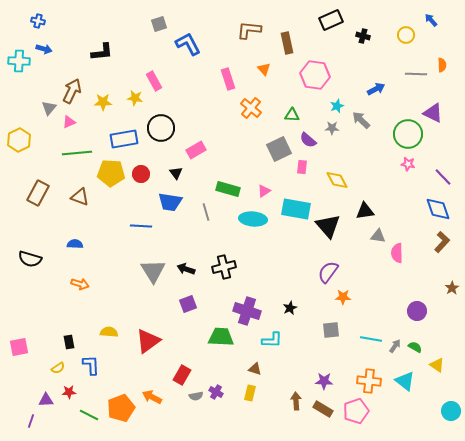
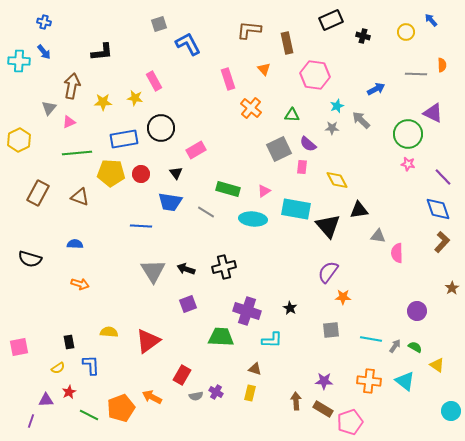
blue cross at (38, 21): moved 6 px right, 1 px down
yellow circle at (406, 35): moved 3 px up
blue arrow at (44, 49): moved 3 px down; rotated 35 degrees clockwise
brown arrow at (72, 91): moved 5 px up; rotated 15 degrees counterclockwise
purple semicircle at (308, 140): moved 4 px down
black triangle at (365, 211): moved 6 px left, 1 px up
gray line at (206, 212): rotated 42 degrees counterclockwise
black star at (290, 308): rotated 16 degrees counterclockwise
red star at (69, 392): rotated 24 degrees counterclockwise
pink pentagon at (356, 411): moved 6 px left, 11 px down
